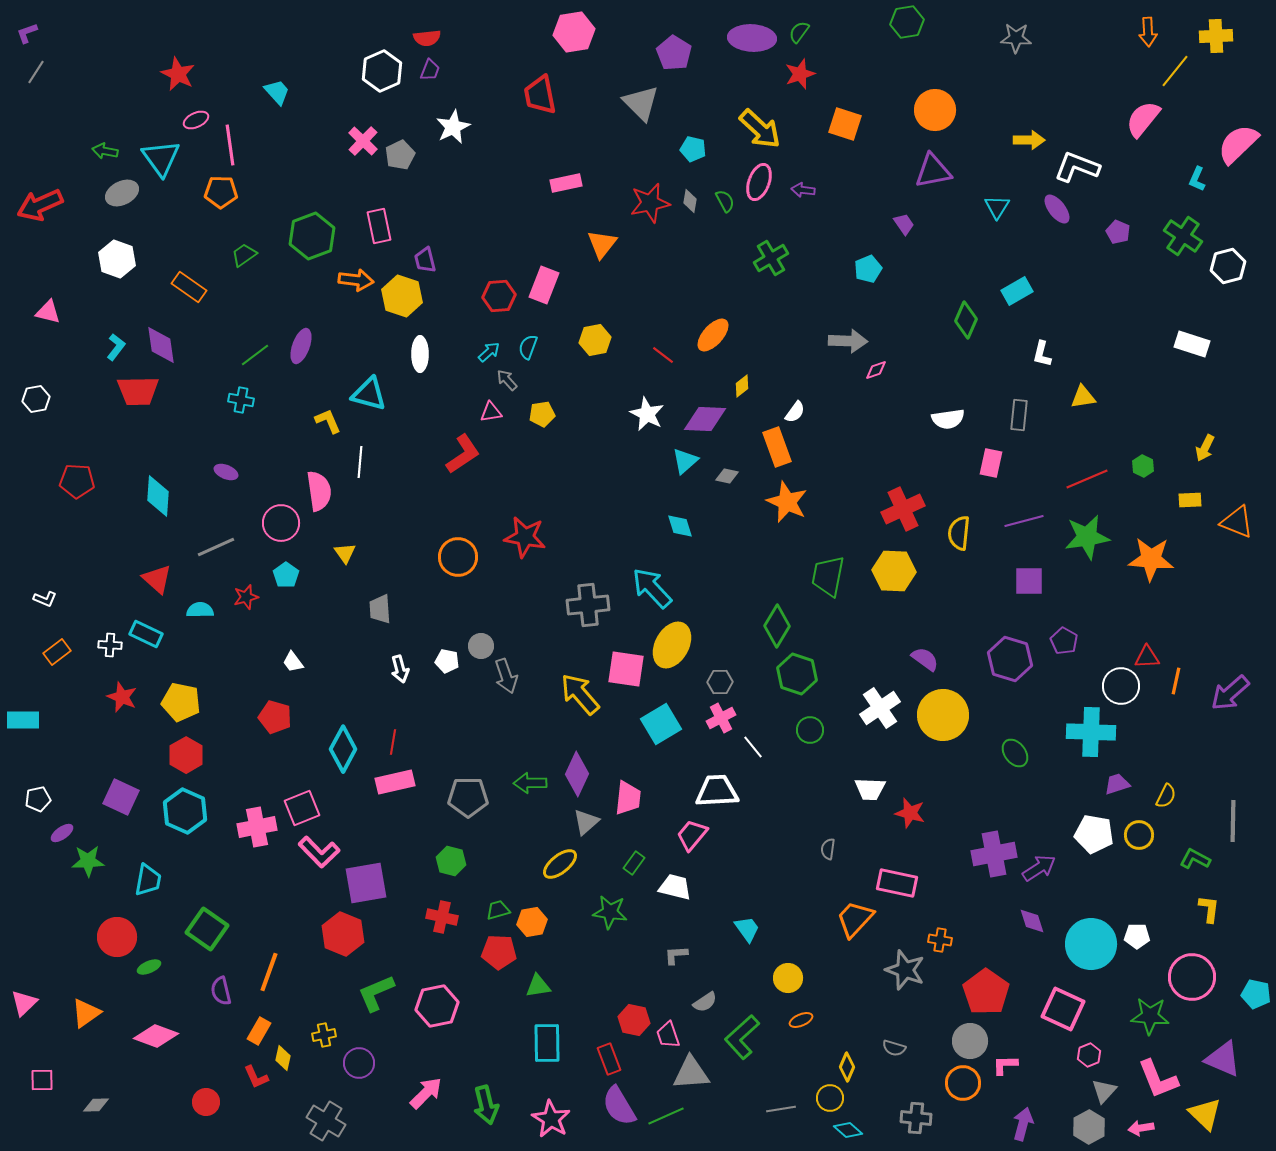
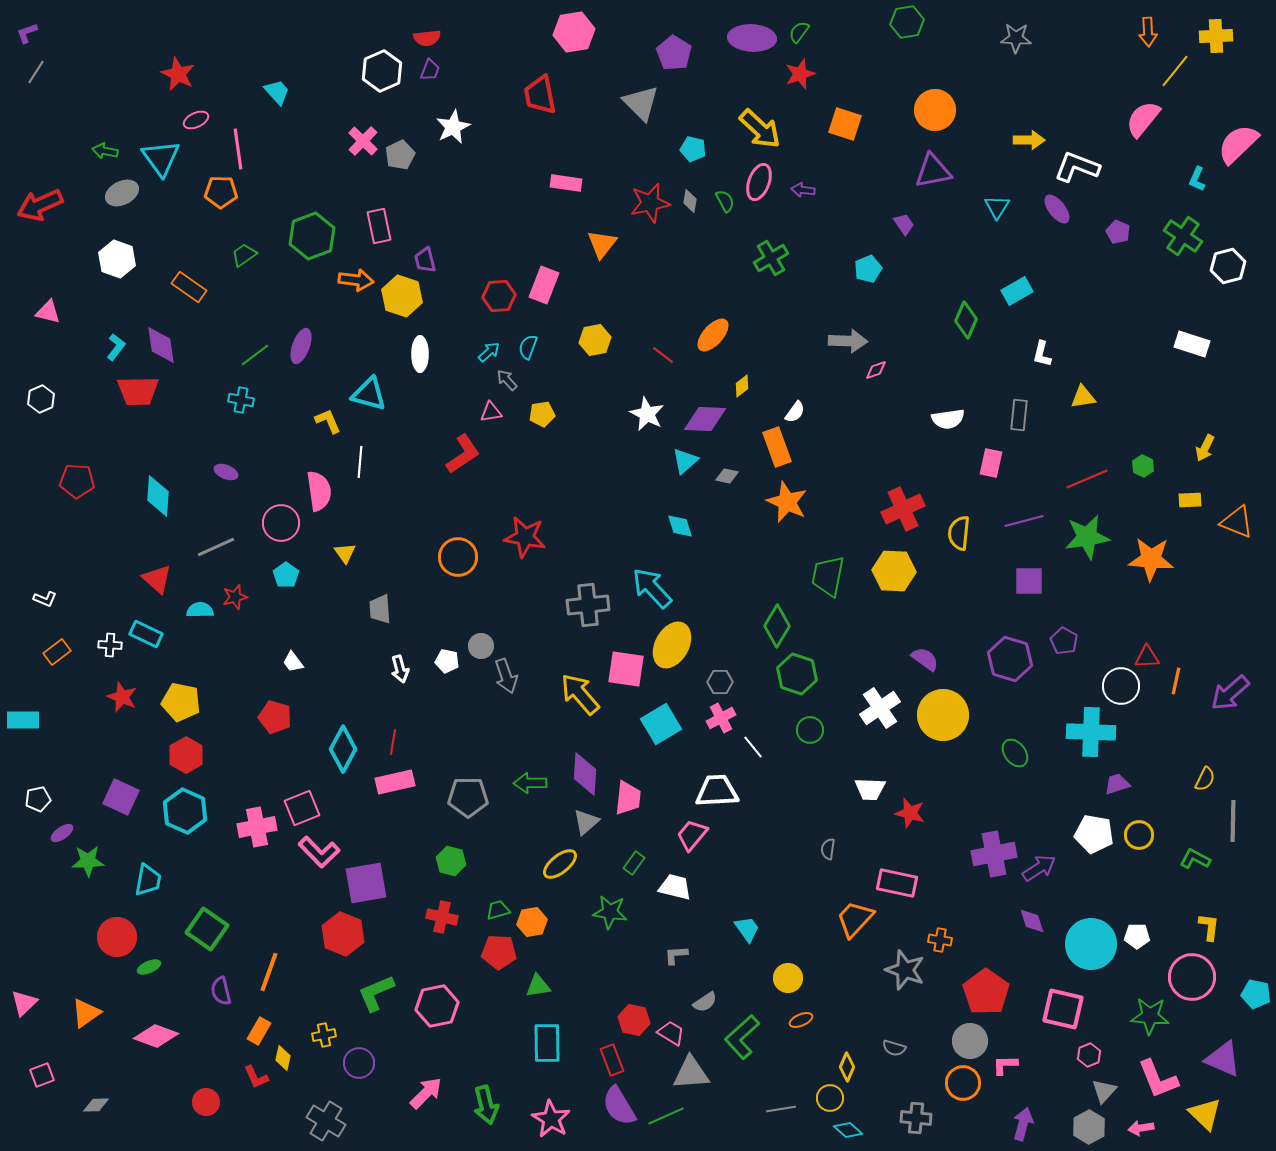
pink line at (230, 145): moved 8 px right, 4 px down
pink rectangle at (566, 183): rotated 20 degrees clockwise
white hexagon at (36, 399): moved 5 px right; rotated 12 degrees counterclockwise
red star at (246, 597): moved 11 px left
purple diamond at (577, 774): moved 8 px right; rotated 21 degrees counterclockwise
yellow semicircle at (1166, 796): moved 39 px right, 17 px up
yellow L-shape at (1209, 909): moved 18 px down
pink square at (1063, 1009): rotated 12 degrees counterclockwise
pink trapezoid at (668, 1035): moved 3 px right, 2 px up; rotated 140 degrees clockwise
red rectangle at (609, 1059): moved 3 px right, 1 px down
pink square at (42, 1080): moved 5 px up; rotated 20 degrees counterclockwise
